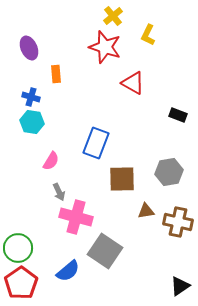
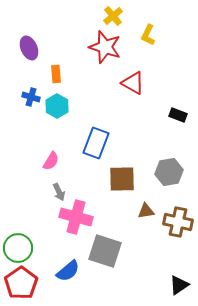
cyan hexagon: moved 25 px right, 16 px up; rotated 20 degrees clockwise
gray square: rotated 16 degrees counterclockwise
black triangle: moved 1 px left, 1 px up
